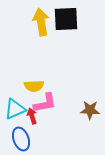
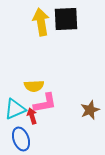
brown star: rotated 24 degrees counterclockwise
